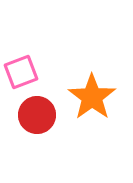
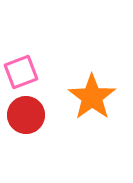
red circle: moved 11 px left
